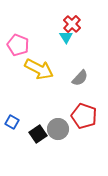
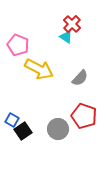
cyan triangle: rotated 24 degrees counterclockwise
blue square: moved 2 px up
black square: moved 15 px left, 3 px up
